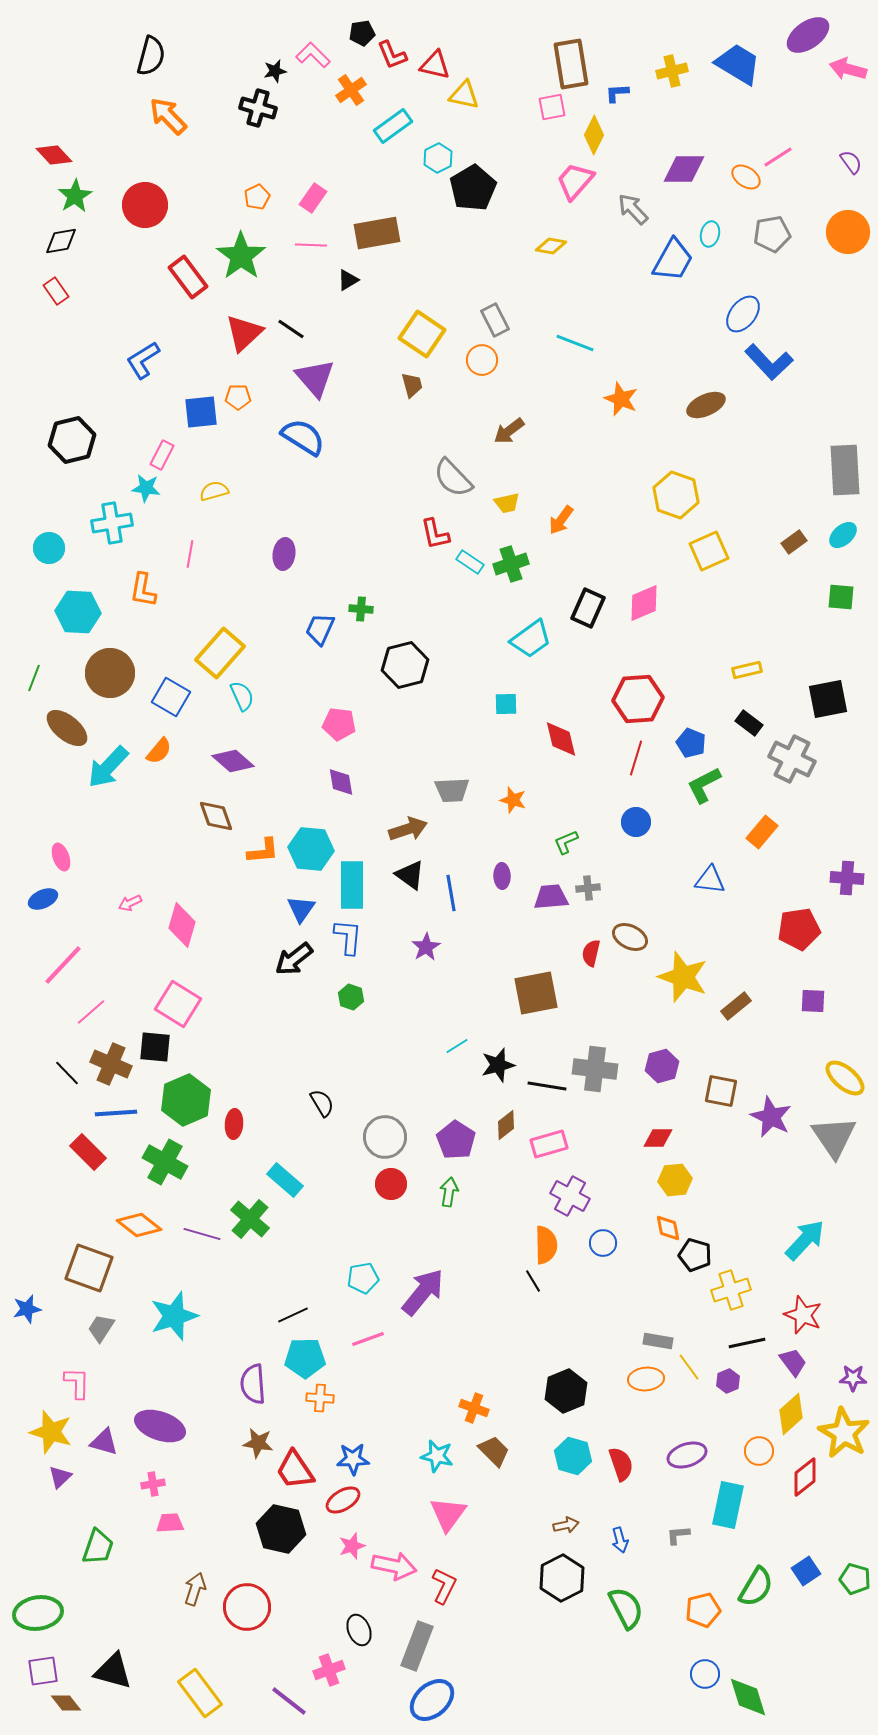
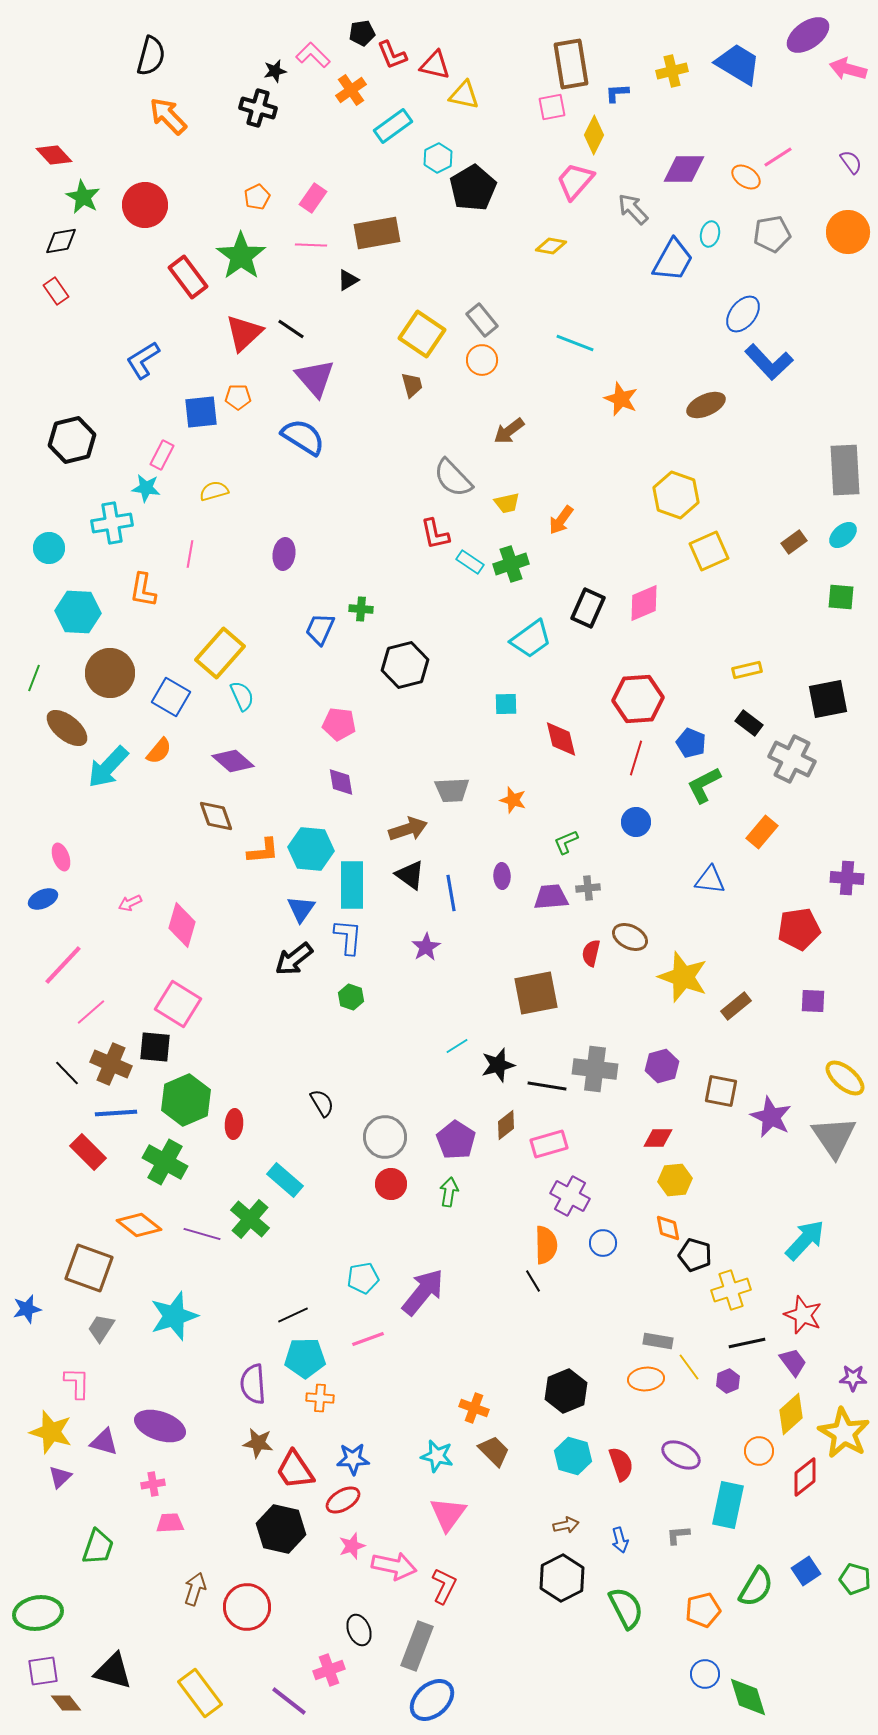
green star at (75, 196): moved 8 px right, 1 px down; rotated 12 degrees counterclockwise
gray rectangle at (495, 320): moved 13 px left; rotated 12 degrees counterclockwise
purple ellipse at (687, 1455): moved 6 px left; rotated 45 degrees clockwise
